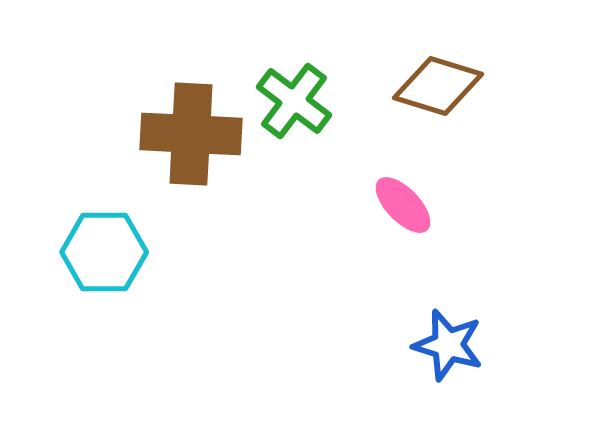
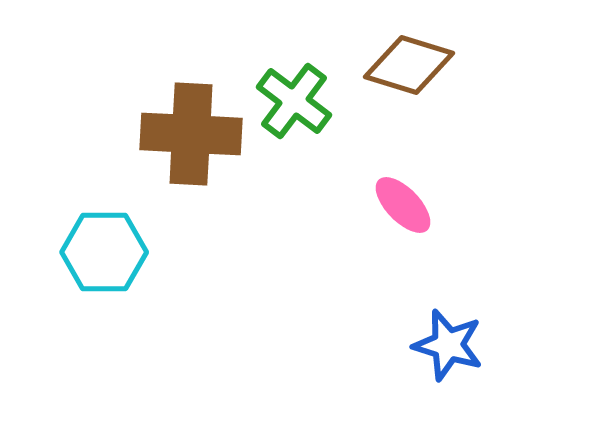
brown diamond: moved 29 px left, 21 px up
